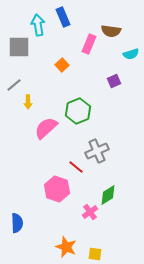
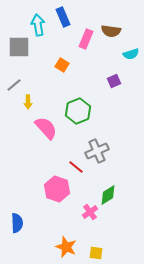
pink rectangle: moved 3 px left, 5 px up
orange square: rotated 16 degrees counterclockwise
pink semicircle: rotated 90 degrees clockwise
yellow square: moved 1 px right, 1 px up
